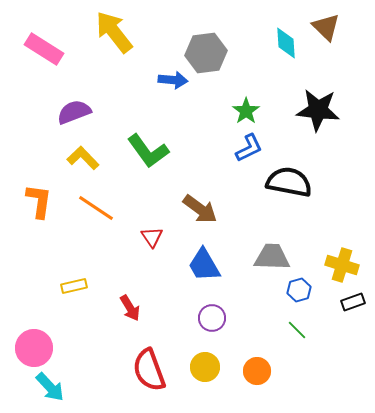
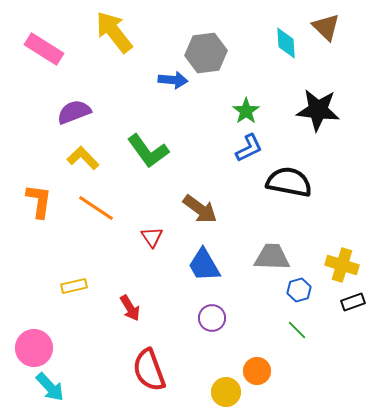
yellow circle: moved 21 px right, 25 px down
